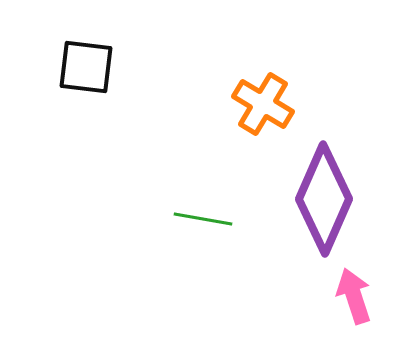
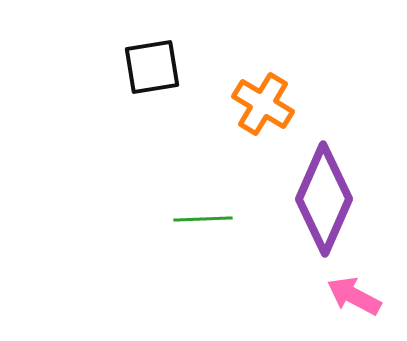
black square: moved 66 px right; rotated 16 degrees counterclockwise
green line: rotated 12 degrees counterclockwise
pink arrow: rotated 44 degrees counterclockwise
